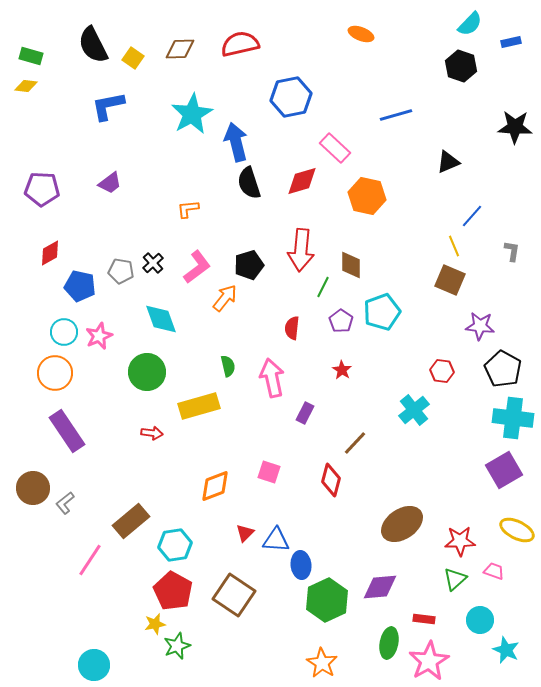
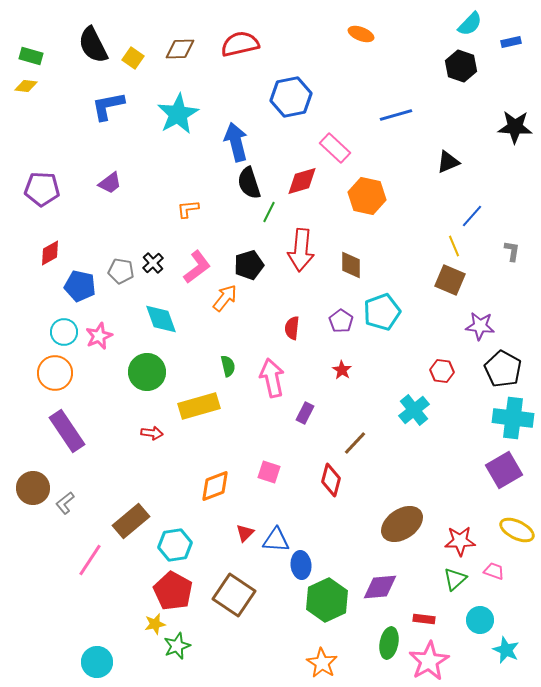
cyan star at (192, 114): moved 14 px left
green line at (323, 287): moved 54 px left, 75 px up
cyan circle at (94, 665): moved 3 px right, 3 px up
